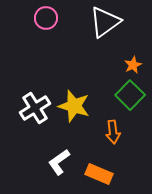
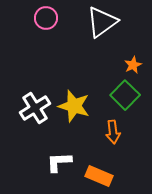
white triangle: moved 3 px left
green square: moved 5 px left
white L-shape: rotated 32 degrees clockwise
orange rectangle: moved 2 px down
